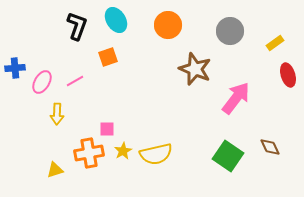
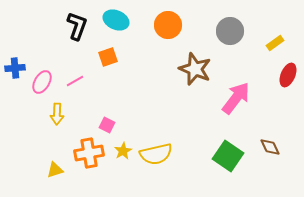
cyan ellipse: rotated 35 degrees counterclockwise
red ellipse: rotated 40 degrees clockwise
pink square: moved 4 px up; rotated 28 degrees clockwise
